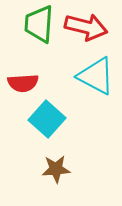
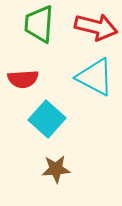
red arrow: moved 10 px right
cyan triangle: moved 1 px left, 1 px down
red semicircle: moved 4 px up
